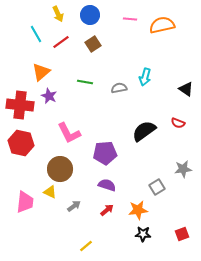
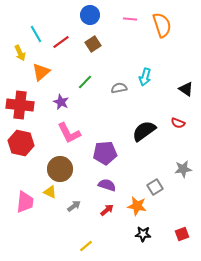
yellow arrow: moved 38 px left, 39 px down
orange semicircle: rotated 85 degrees clockwise
green line: rotated 56 degrees counterclockwise
purple star: moved 12 px right, 6 px down
gray square: moved 2 px left
orange star: moved 1 px left, 4 px up; rotated 18 degrees clockwise
